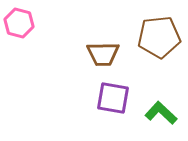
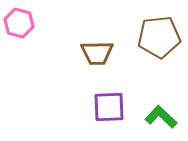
brown trapezoid: moved 6 px left, 1 px up
purple square: moved 4 px left, 9 px down; rotated 12 degrees counterclockwise
green L-shape: moved 4 px down
